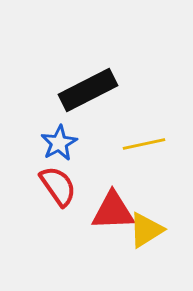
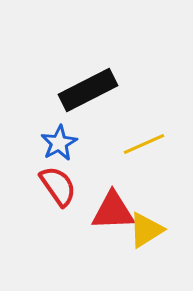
yellow line: rotated 12 degrees counterclockwise
